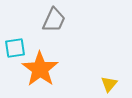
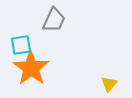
cyan square: moved 6 px right, 3 px up
orange star: moved 9 px left, 1 px up
